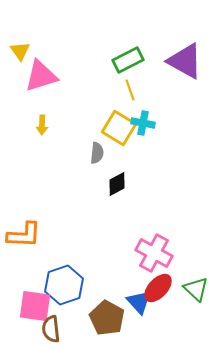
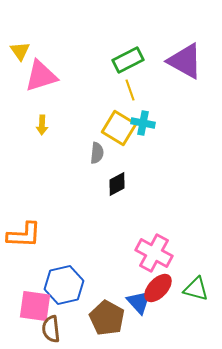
blue hexagon: rotated 6 degrees clockwise
green triangle: rotated 28 degrees counterclockwise
